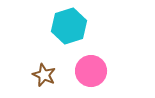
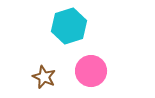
brown star: moved 2 px down
